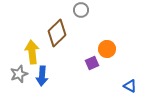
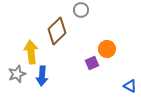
brown diamond: moved 2 px up
yellow arrow: moved 1 px left
gray star: moved 2 px left
